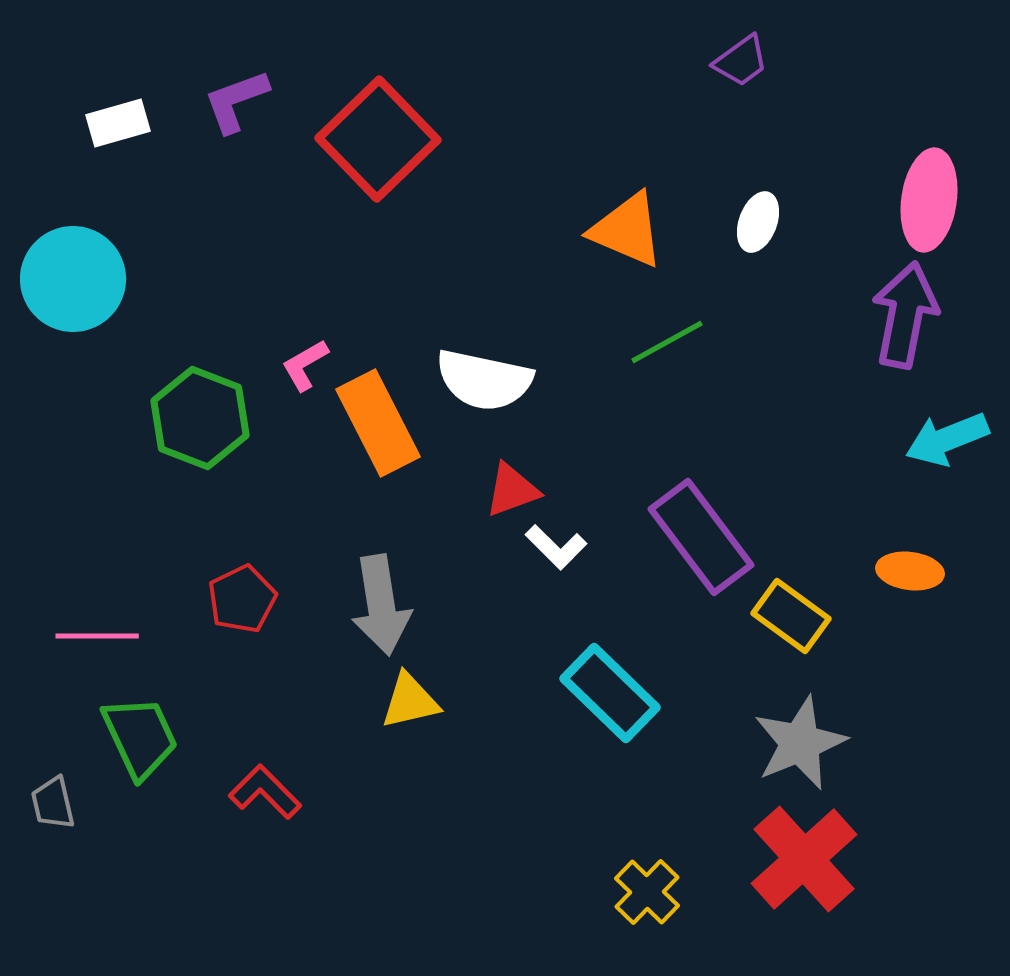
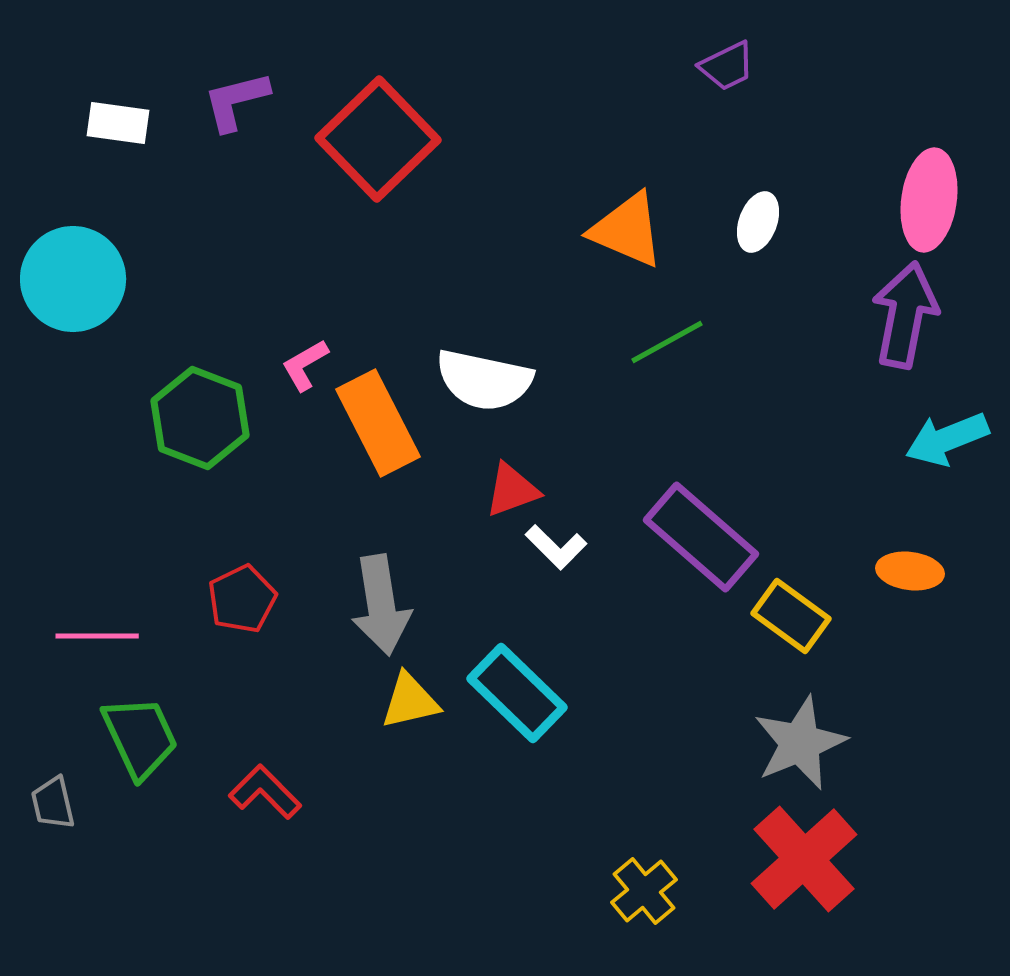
purple trapezoid: moved 14 px left, 5 px down; rotated 10 degrees clockwise
purple L-shape: rotated 6 degrees clockwise
white rectangle: rotated 24 degrees clockwise
purple rectangle: rotated 12 degrees counterclockwise
cyan rectangle: moved 93 px left
yellow cross: moved 3 px left, 1 px up; rotated 6 degrees clockwise
